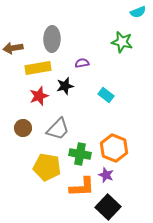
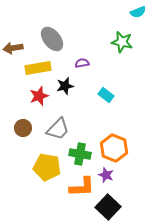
gray ellipse: rotated 40 degrees counterclockwise
